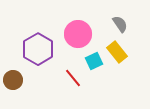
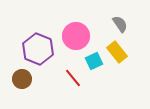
pink circle: moved 2 px left, 2 px down
purple hexagon: rotated 8 degrees counterclockwise
brown circle: moved 9 px right, 1 px up
